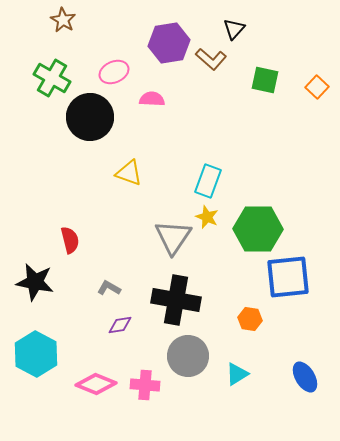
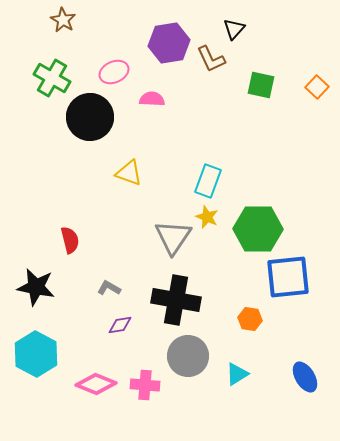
brown L-shape: rotated 24 degrees clockwise
green square: moved 4 px left, 5 px down
black star: moved 1 px right, 5 px down
